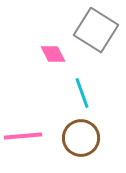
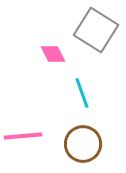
brown circle: moved 2 px right, 6 px down
